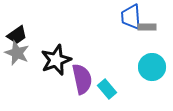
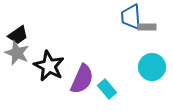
black trapezoid: moved 1 px right
black star: moved 7 px left, 6 px down; rotated 24 degrees counterclockwise
purple semicircle: rotated 36 degrees clockwise
